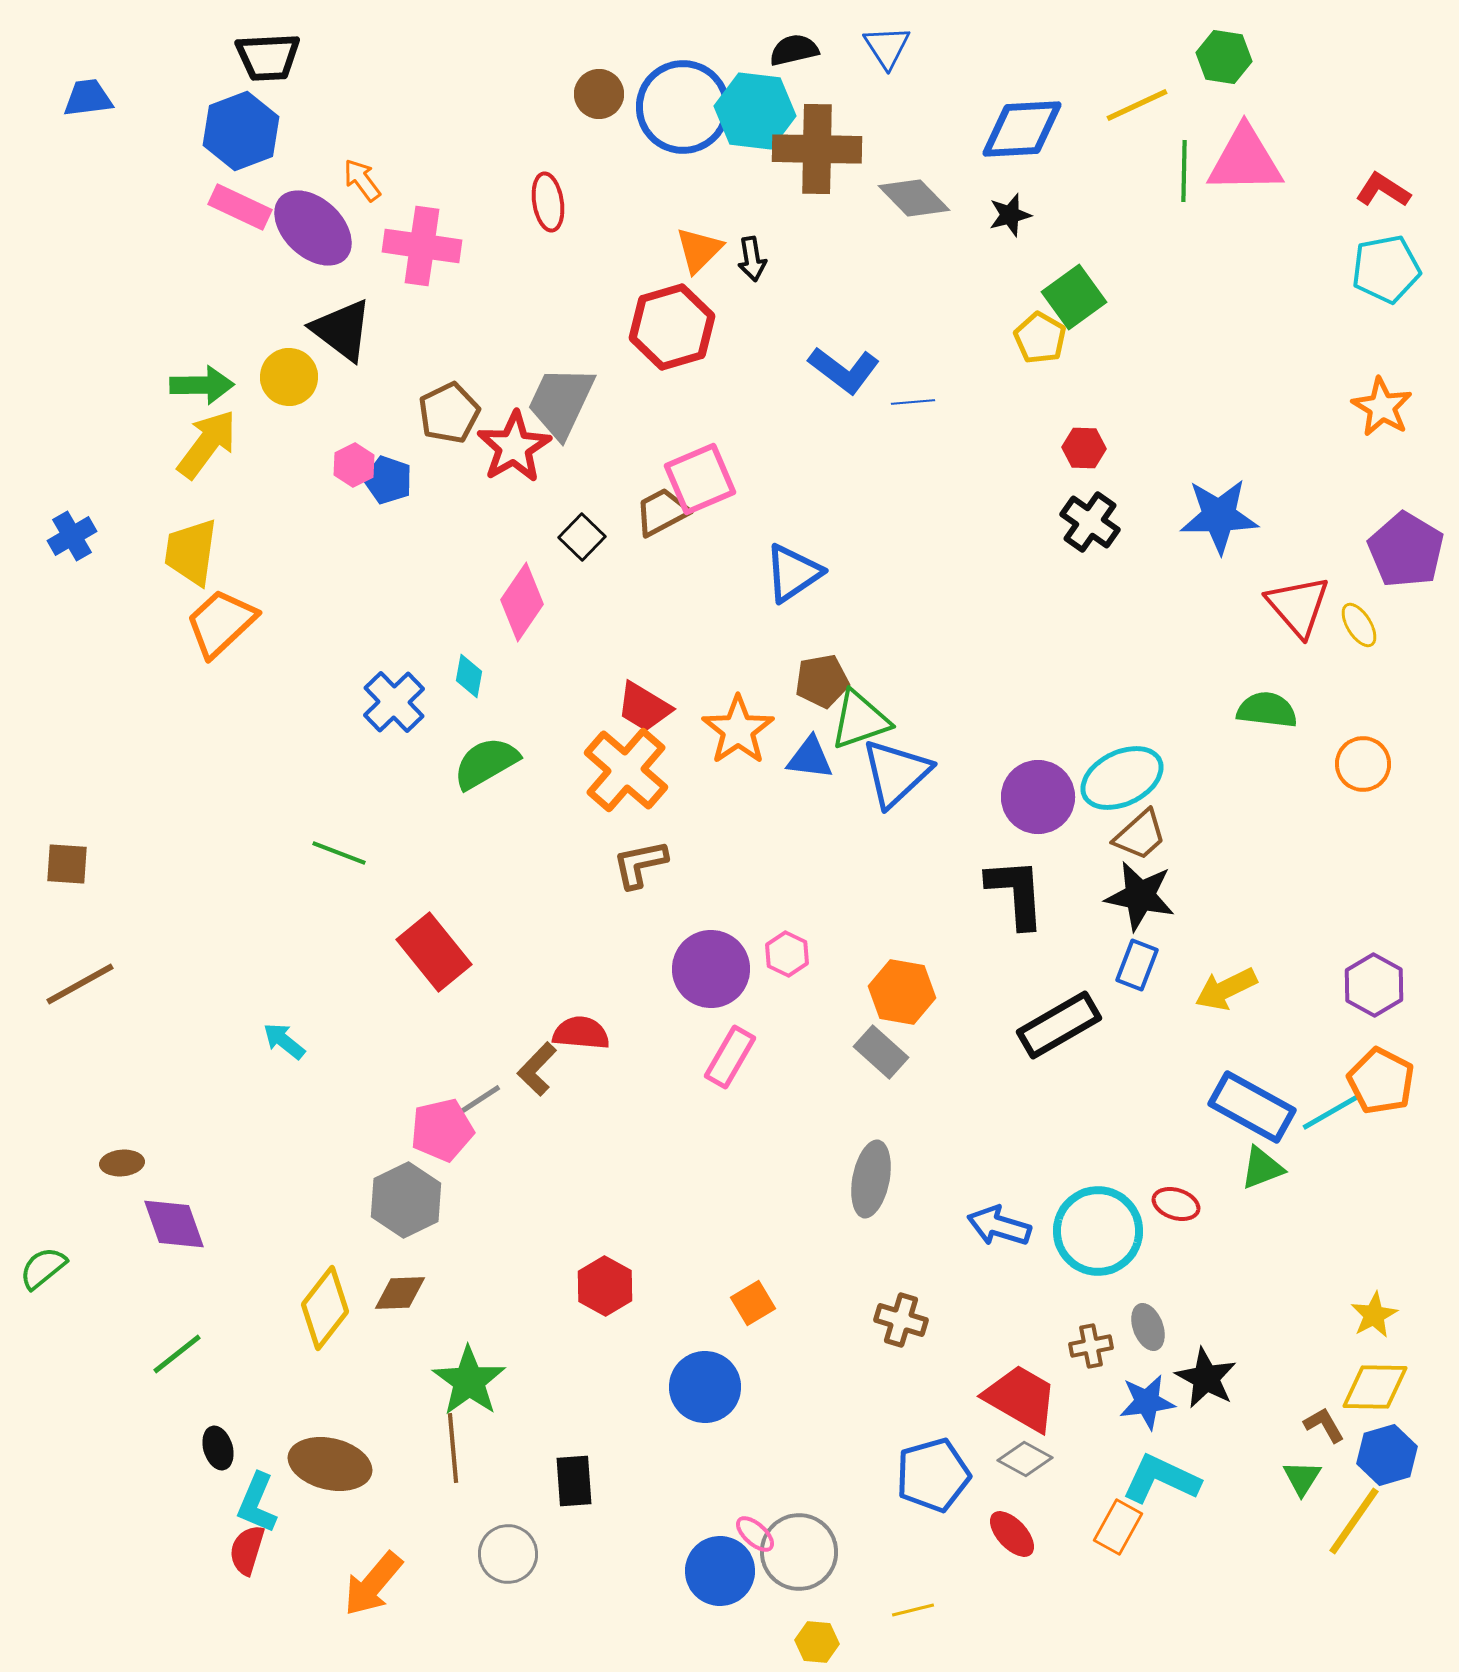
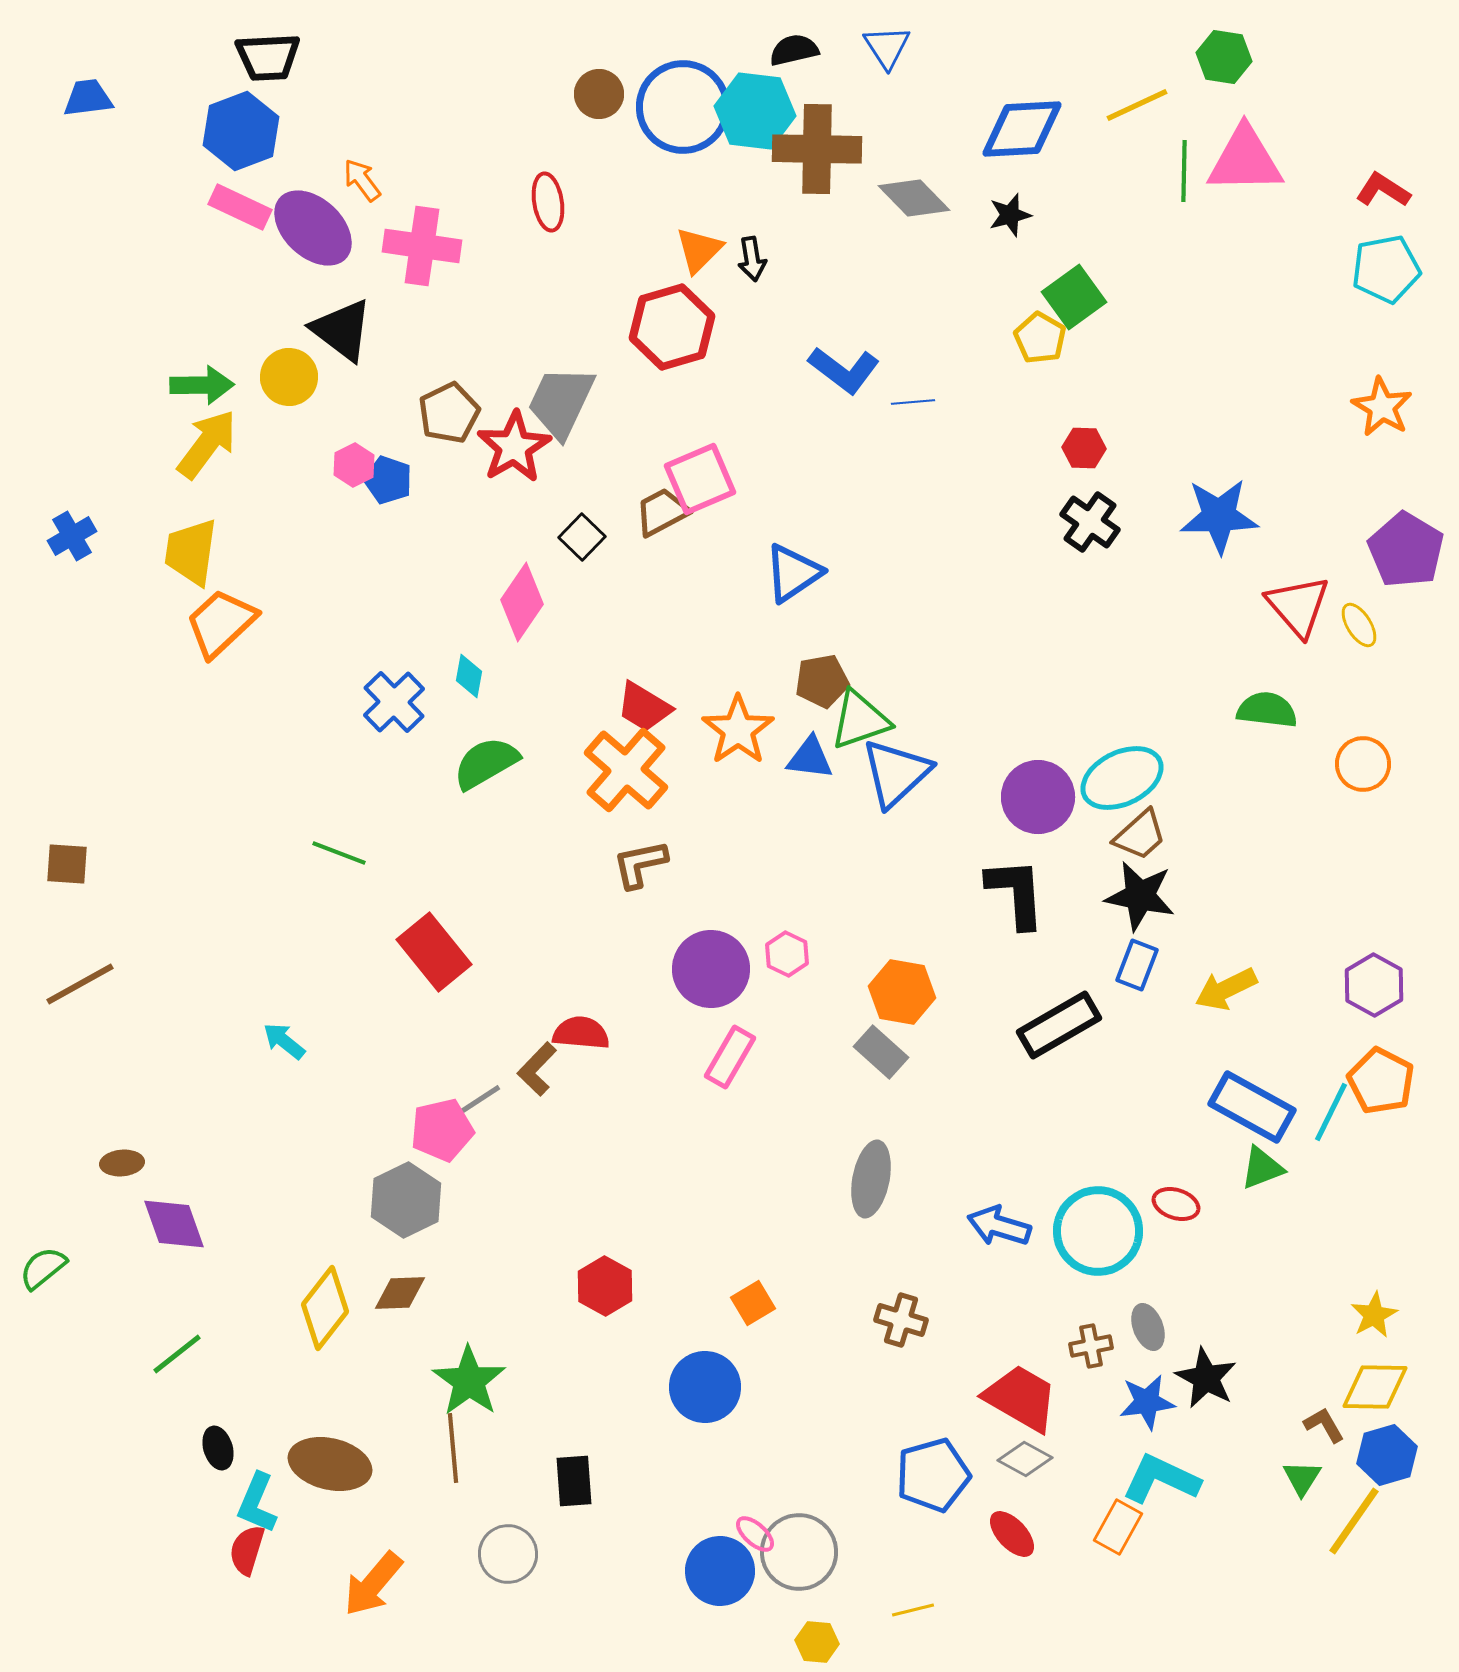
cyan line at (1331, 1112): rotated 34 degrees counterclockwise
